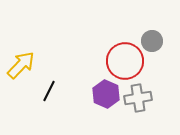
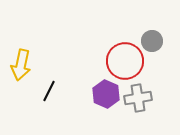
yellow arrow: rotated 148 degrees clockwise
